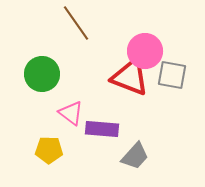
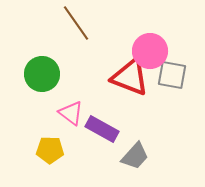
pink circle: moved 5 px right
purple rectangle: rotated 24 degrees clockwise
yellow pentagon: moved 1 px right
